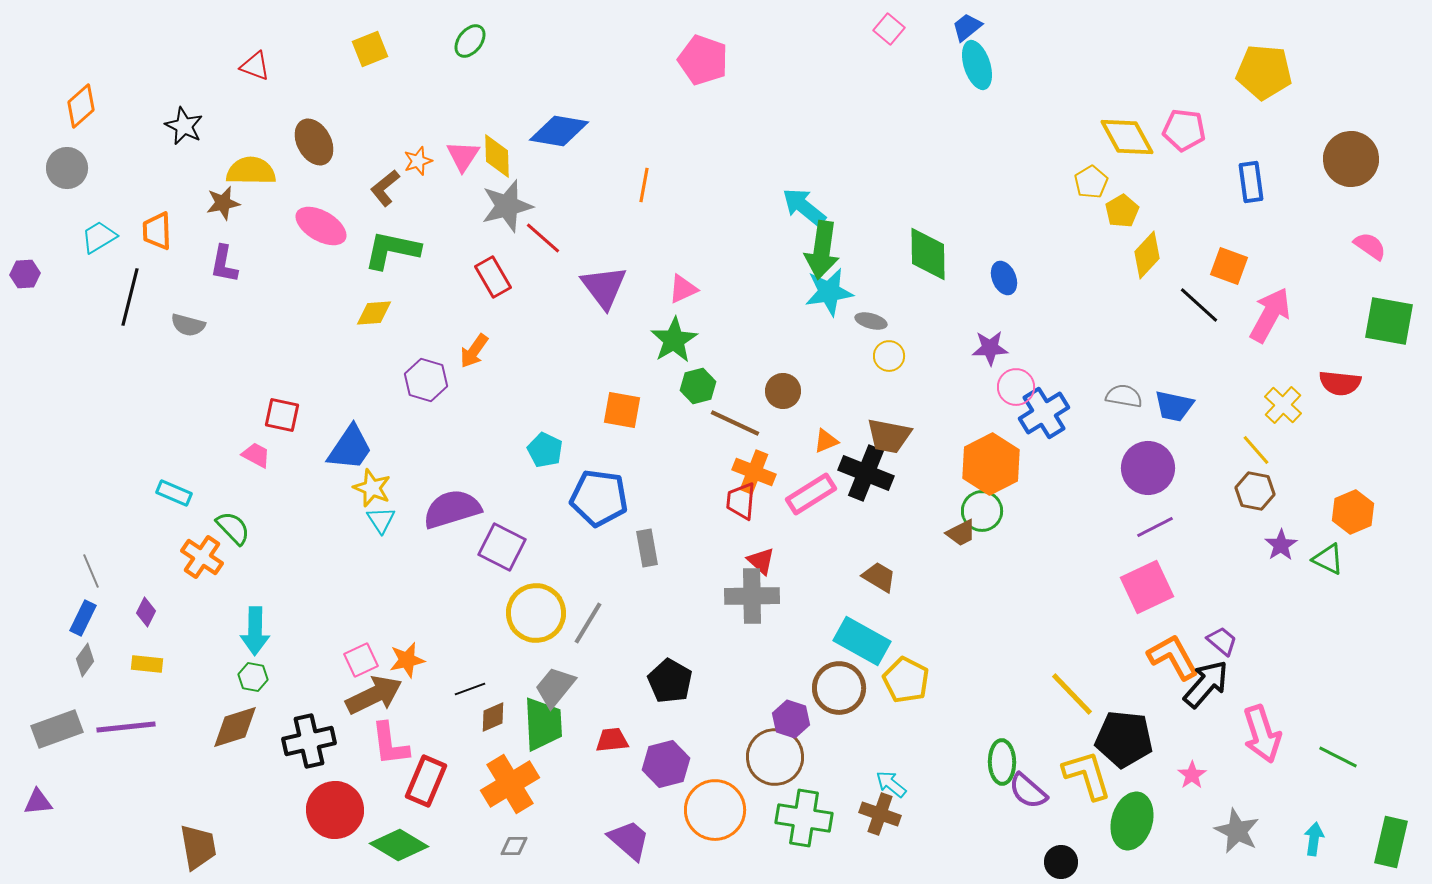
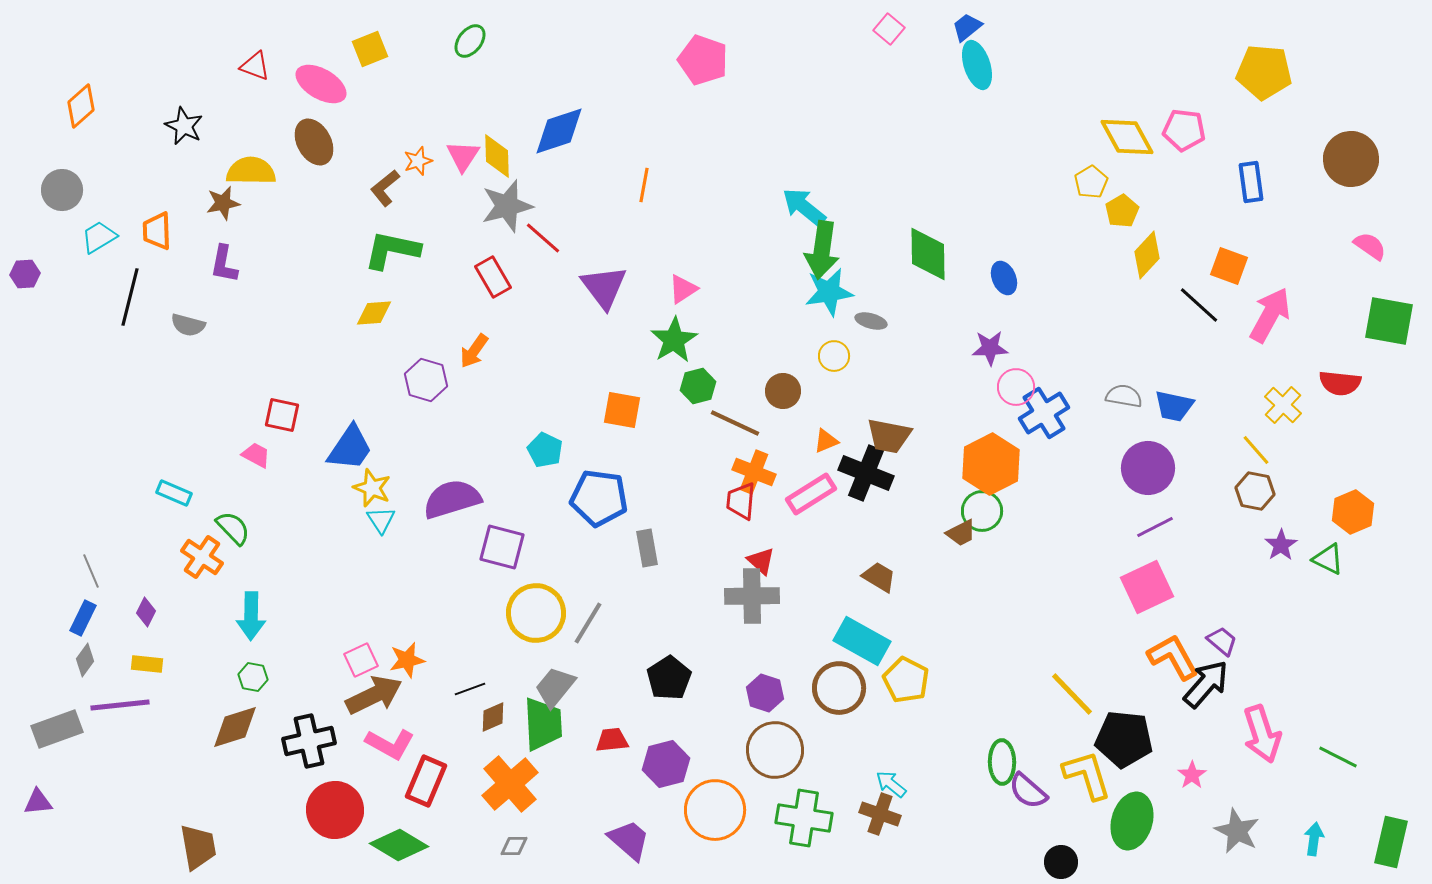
blue diamond at (559, 131): rotated 28 degrees counterclockwise
gray circle at (67, 168): moved 5 px left, 22 px down
pink ellipse at (321, 226): moved 142 px up
pink triangle at (683, 289): rotated 8 degrees counterclockwise
yellow circle at (889, 356): moved 55 px left
purple semicircle at (452, 509): moved 10 px up
purple square at (502, 547): rotated 12 degrees counterclockwise
cyan arrow at (255, 631): moved 4 px left, 15 px up
black pentagon at (670, 681): moved 1 px left, 3 px up; rotated 9 degrees clockwise
purple hexagon at (791, 719): moved 26 px left, 26 px up
purple line at (126, 727): moved 6 px left, 22 px up
pink L-shape at (390, 744): rotated 54 degrees counterclockwise
brown circle at (775, 757): moved 7 px up
orange cross at (510, 784): rotated 10 degrees counterclockwise
